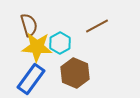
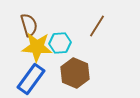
brown line: rotated 30 degrees counterclockwise
cyan hexagon: rotated 25 degrees clockwise
